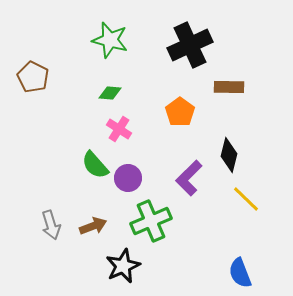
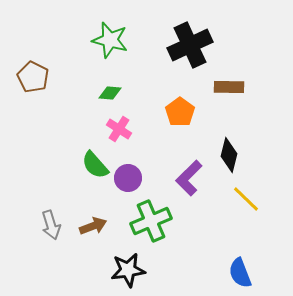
black star: moved 5 px right, 4 px down; rotated 16 degrees clockwise
